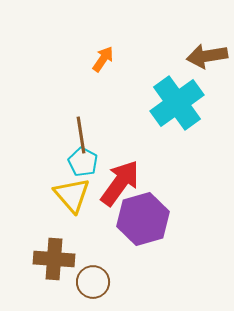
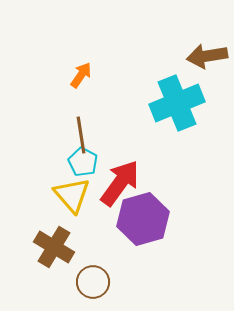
orange arrow: moved 22 px left, 16 px down
cyan cross: rotated 14 degrees clockwise
brown cross: moved 12 px up; rotated 27 degrees clockwise
